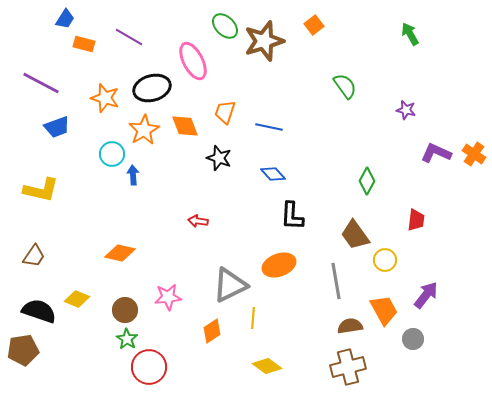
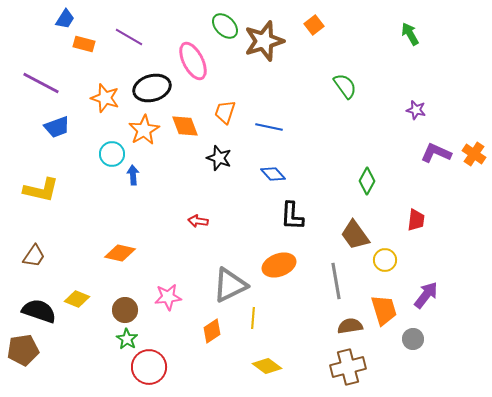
purple star at (406, 110): moved 10 px right
orange trapezoid at (384, 310): rotated 12 degrees clockwise
